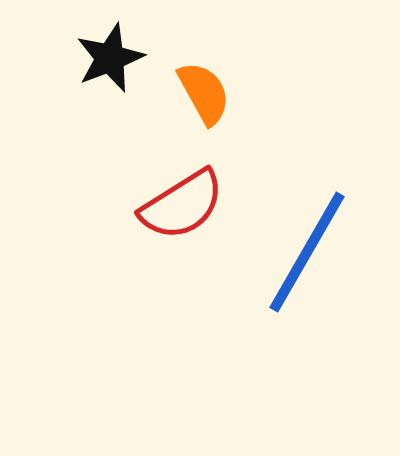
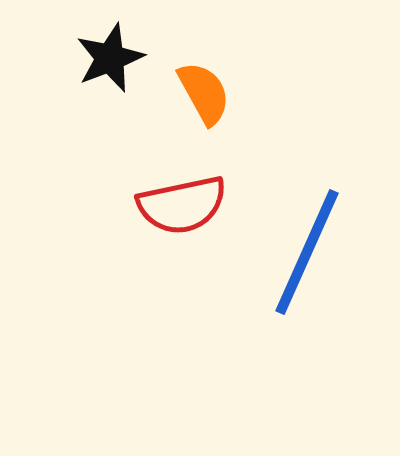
red semicircle: rotated 20 degrees clockwise
blue line: rotated 6 degrees counterclockwise
